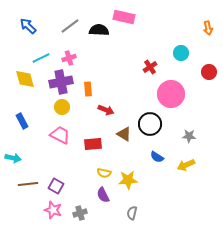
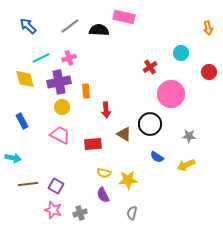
purple cross: moved 2 px left
orange rectangle: moved 2 px left, 2 px down
red arrow: rotated 63 degrees clockwise
